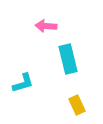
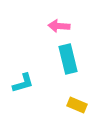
pink arrow: moved 13 px right
yellow rectangle: rotated 42 degrees counterclockwise
